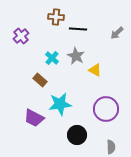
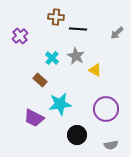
purple cross: moved 1 px left
gray semicircle: moved 2 px up; rotated 80 degrees clockwise
